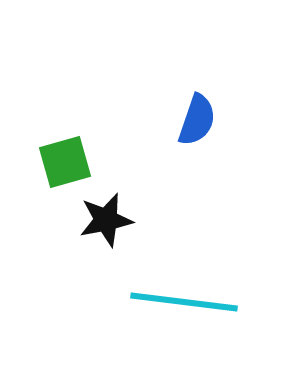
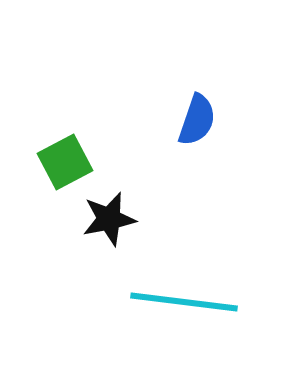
green square: rotated 12 degrees counterclockwise
black star: moved 3 px right, 1 px up
